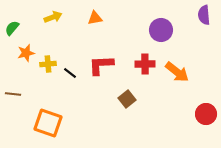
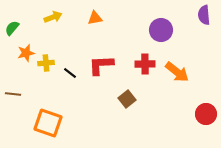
yellow cross: moved 2 px left, 1 px up
